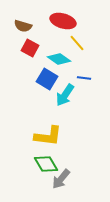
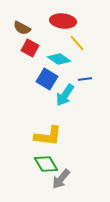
red ellipse: rotated 10 degrees counterclockwise
brown semicircle: moved 1 px left, 2 px down; rotated 12 degrees clockwise
blue line: moved 1 px right, 1 px down; rotated 16 degrees counterclockwise
